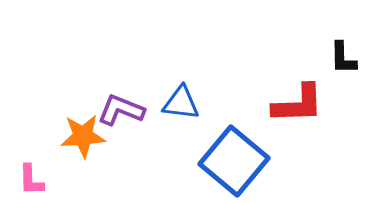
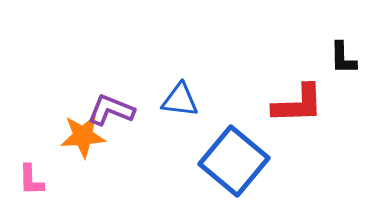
blue triangle: moved 1 px left, 3 px up
purple L-shape: moved 10 px left
